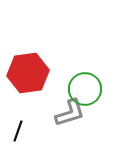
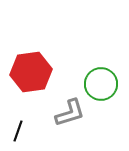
red hexagon: moved 3 px right, 1 px up
green circle: moved 16 px right, 5 px up
